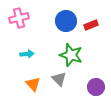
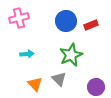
green star: rotated 30 degrees clockwise
orange triangle: moved 2 px right
